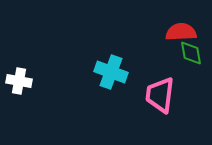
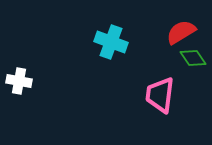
red semicircle: rotated 28 degrees counterclockwise
green diamond: moved 2 px right, 5 px down; rotated 24 degrees counterclockwise
cyan cross: moved 30 px up
